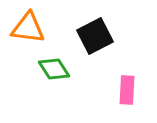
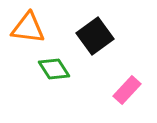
black square: rotated 9 degrees counterclockwise
pink rectangle: rotated 40 degrees clockwise
